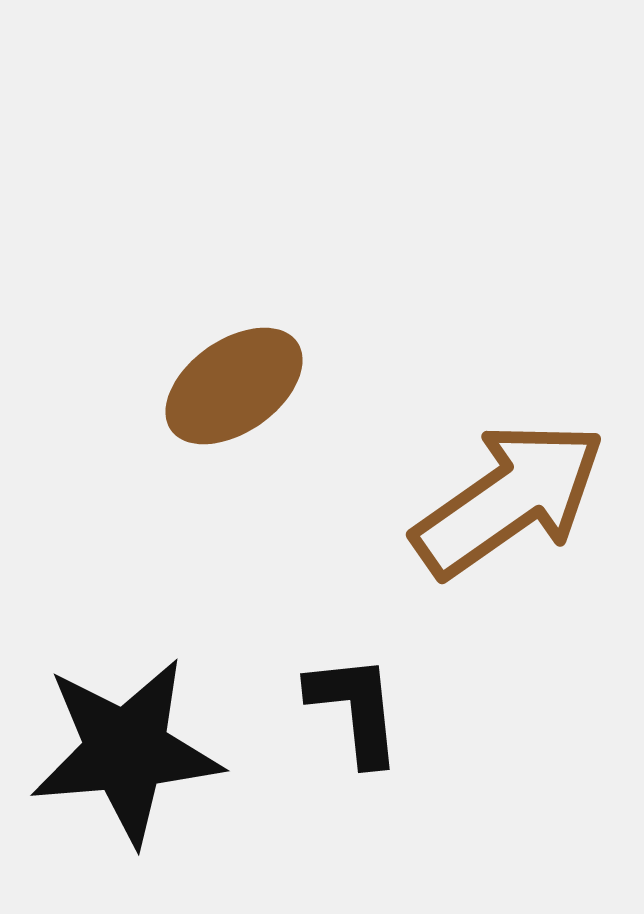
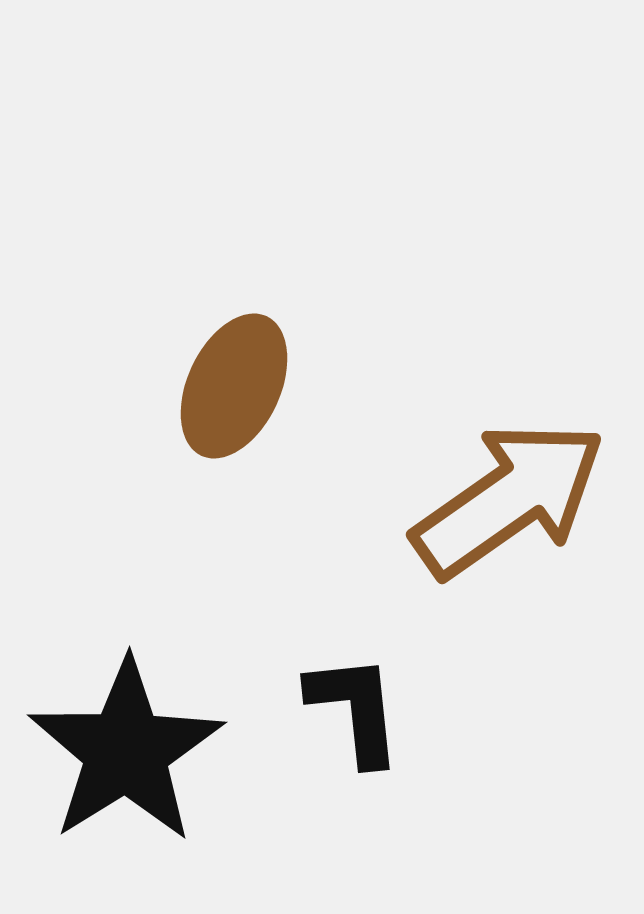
brown ellipse: rotated 30 degrees counterclockwise
black star: rotated 27 degrees counterclockwise
